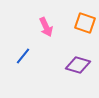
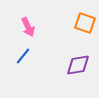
pink arrow: moved 18 px left
purple diamond: rotated 25 degrees counterclockwise
